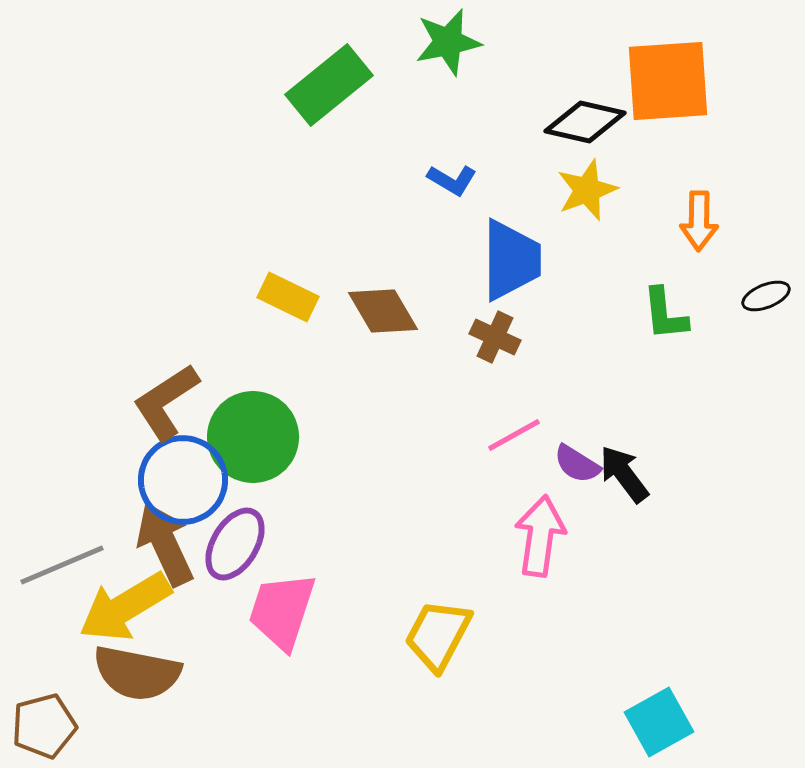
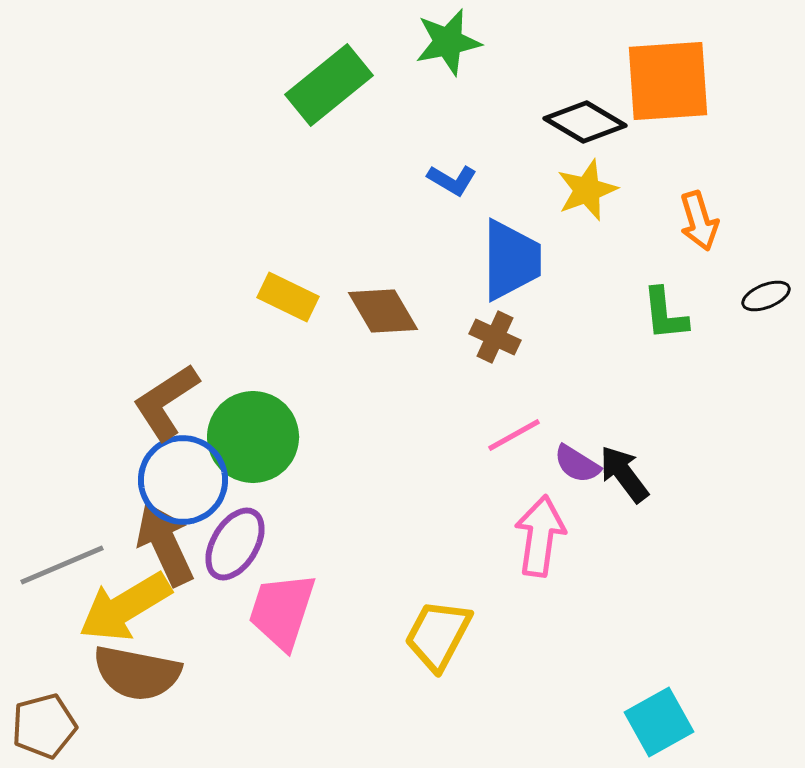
black diamond: rotated 18 degrees clockwise
orange arrow: rotated 18 degrees counterclockwise
